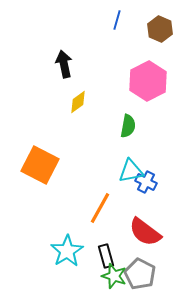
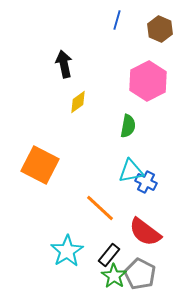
orange line: rotated 76 degrees counterclockwise
black rectangle: moved 3 px right, 1 px up; rotated 55 degrees clockwise
green star: rotated 15 degrees clockwise
